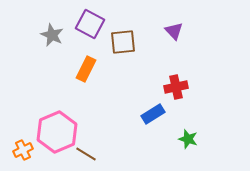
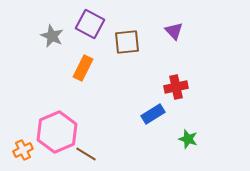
gray star: moved 1 px down
brown square: moved 4 px right
orange rectangle: moved 3 px left, 1 px up
